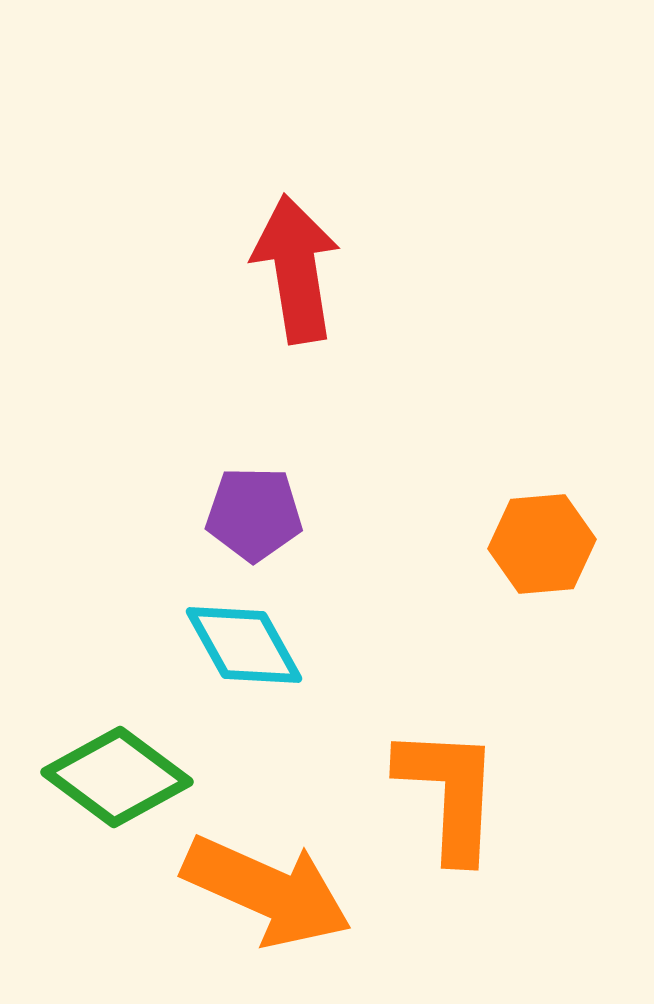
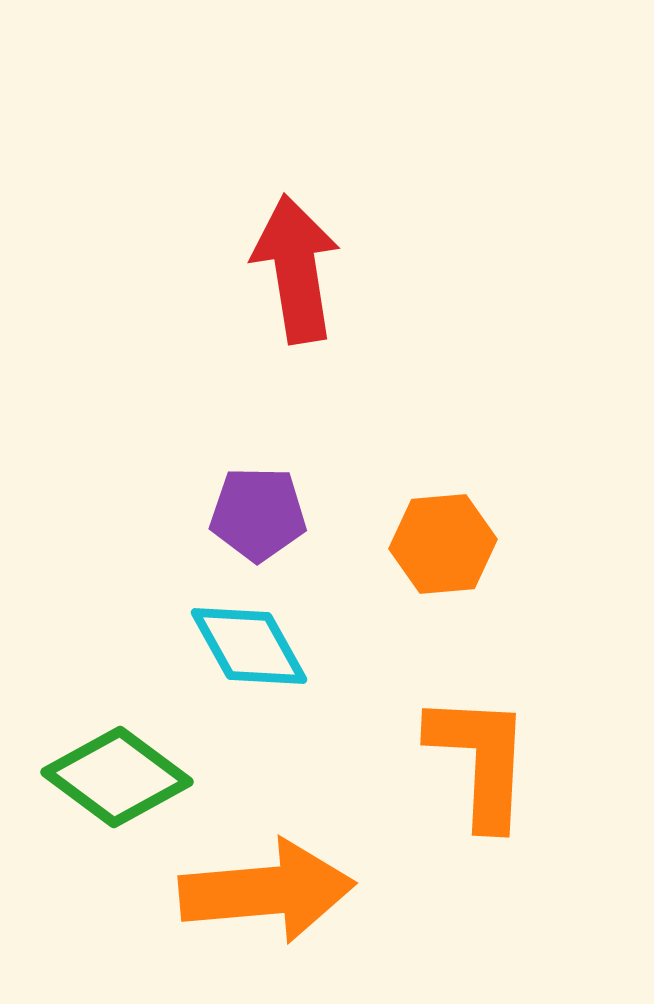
purple pentagon: moved 4 px right
orange hexagon: moved 99 px left
cyan diamond: moved 5 px right, 1 px down
orange L-shape: moved 31 px right, 33 px up
orange arrow: rotated 29 degrees counterclockwise
